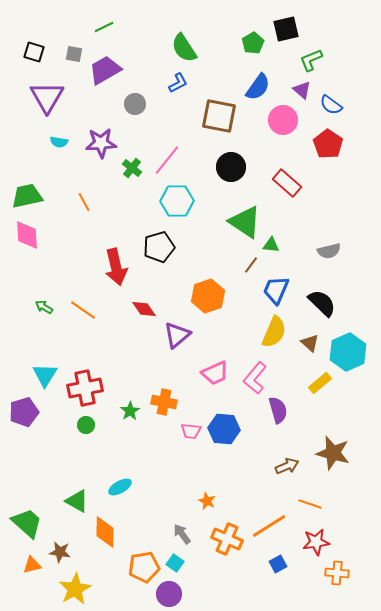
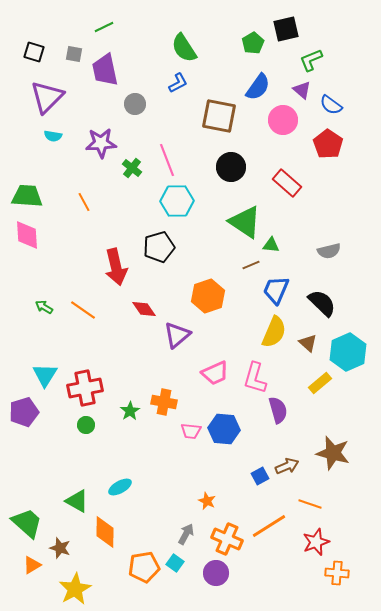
purple trapezoid at (105, 70): rotated 72 degrees counterclockwise
purple triangle at (47, 97): rotated 15 degrees clockwise
cyan semicircle at (59, 142): moved 6 px left, 6 px up
pink line at (167, 160): rotated 60 degrees counterclockwise
green trapezoid at (27, 196): rotated 16 degrees clockwise
brown line at (251, 265): rotated 30 degrees clockwise
brown triangle at (310, 343): moved 2 px left
pink L-shape at (255, 378): rotated 24 degrees counterclockwise
gray arrow at (182, 534): moved 4 px right; rotated 65 degrees clockwise
red star at (316, 542): rotated 12 degrees counterclockwise
brown star at (60, 552): moved 4 px up; rotated 10 degrees clockwise
blue square at (278, 564): moved 18 px left, 88 px up
orange triangle at (32, 565): rotated 18 degrees counterclockwise
purple circle at (169, 594): moved 47 px right, 21 px up
